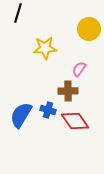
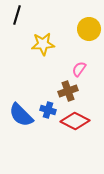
black line: moved 1 px left, 2 px down
yellow star: moved 2 px left, 4 px up
brown cross: rotated 18 degrees counterclockwise
blue semicircle: rotated 76 degrees counterclockwise
red diamond: rotated 28 degrees counterclockwise
